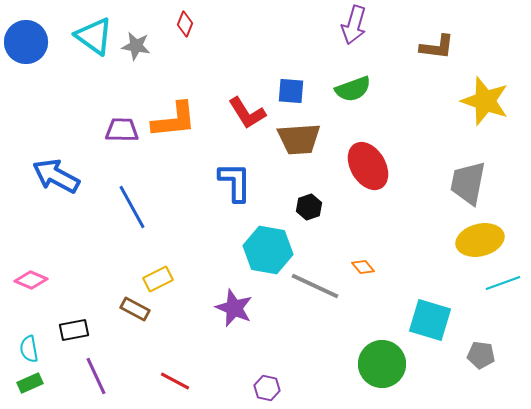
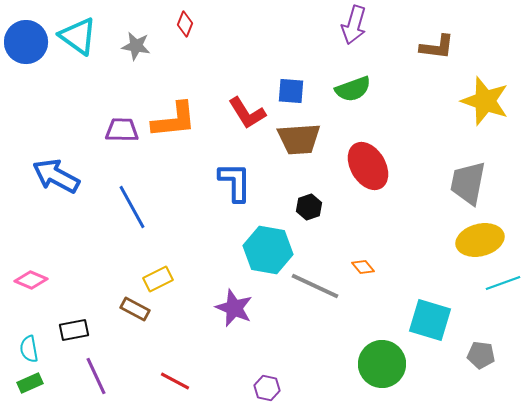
cyan triangle: moved 16 px left
